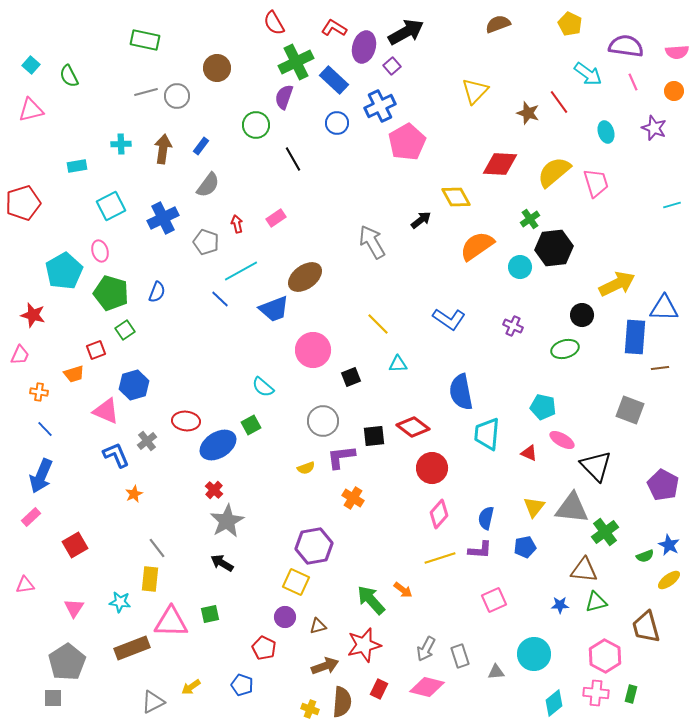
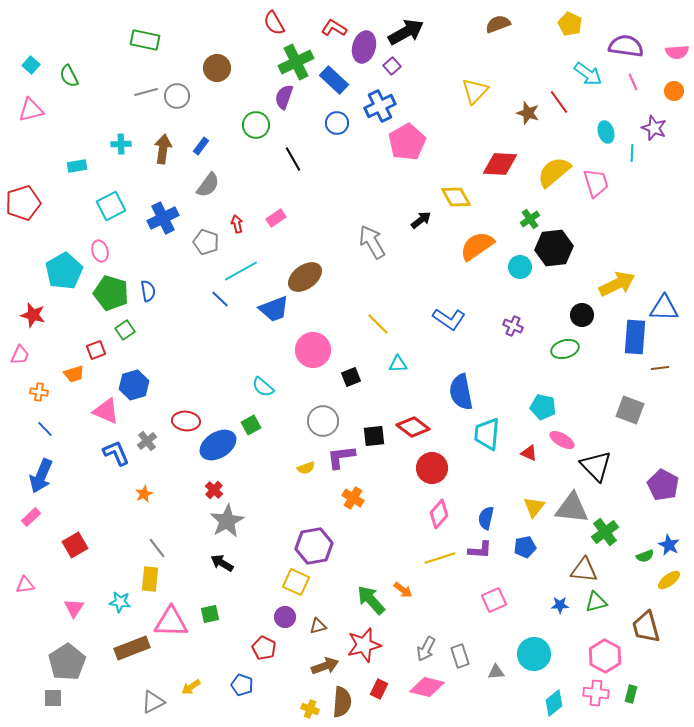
cyan line at (672, 205): moved 40 px left, 52 px up; rotated 72 degrees counterclockwise
blue semicircle at (157, 292): moved 9 px left, 1 px up; rotated 30 degrees counterclockwise
blue L-shape at (116, 455): moved 2 px up
orange star at (134, 494): moved 10 px right
